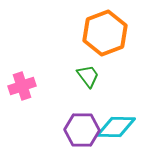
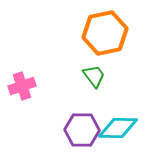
orange hexagon: rotated 9 degrees clockwise
green trapezoid: moved 6 px right
cyan diamond: moved 2 px right, 1 px down
